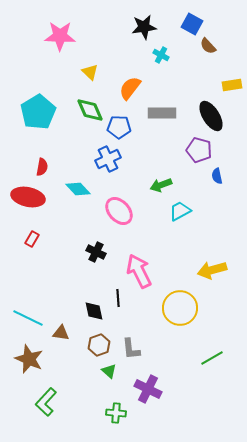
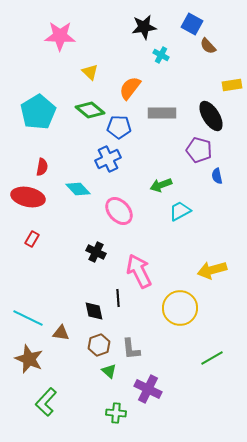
green diamond: rotated 28 degrees counterclockwise
